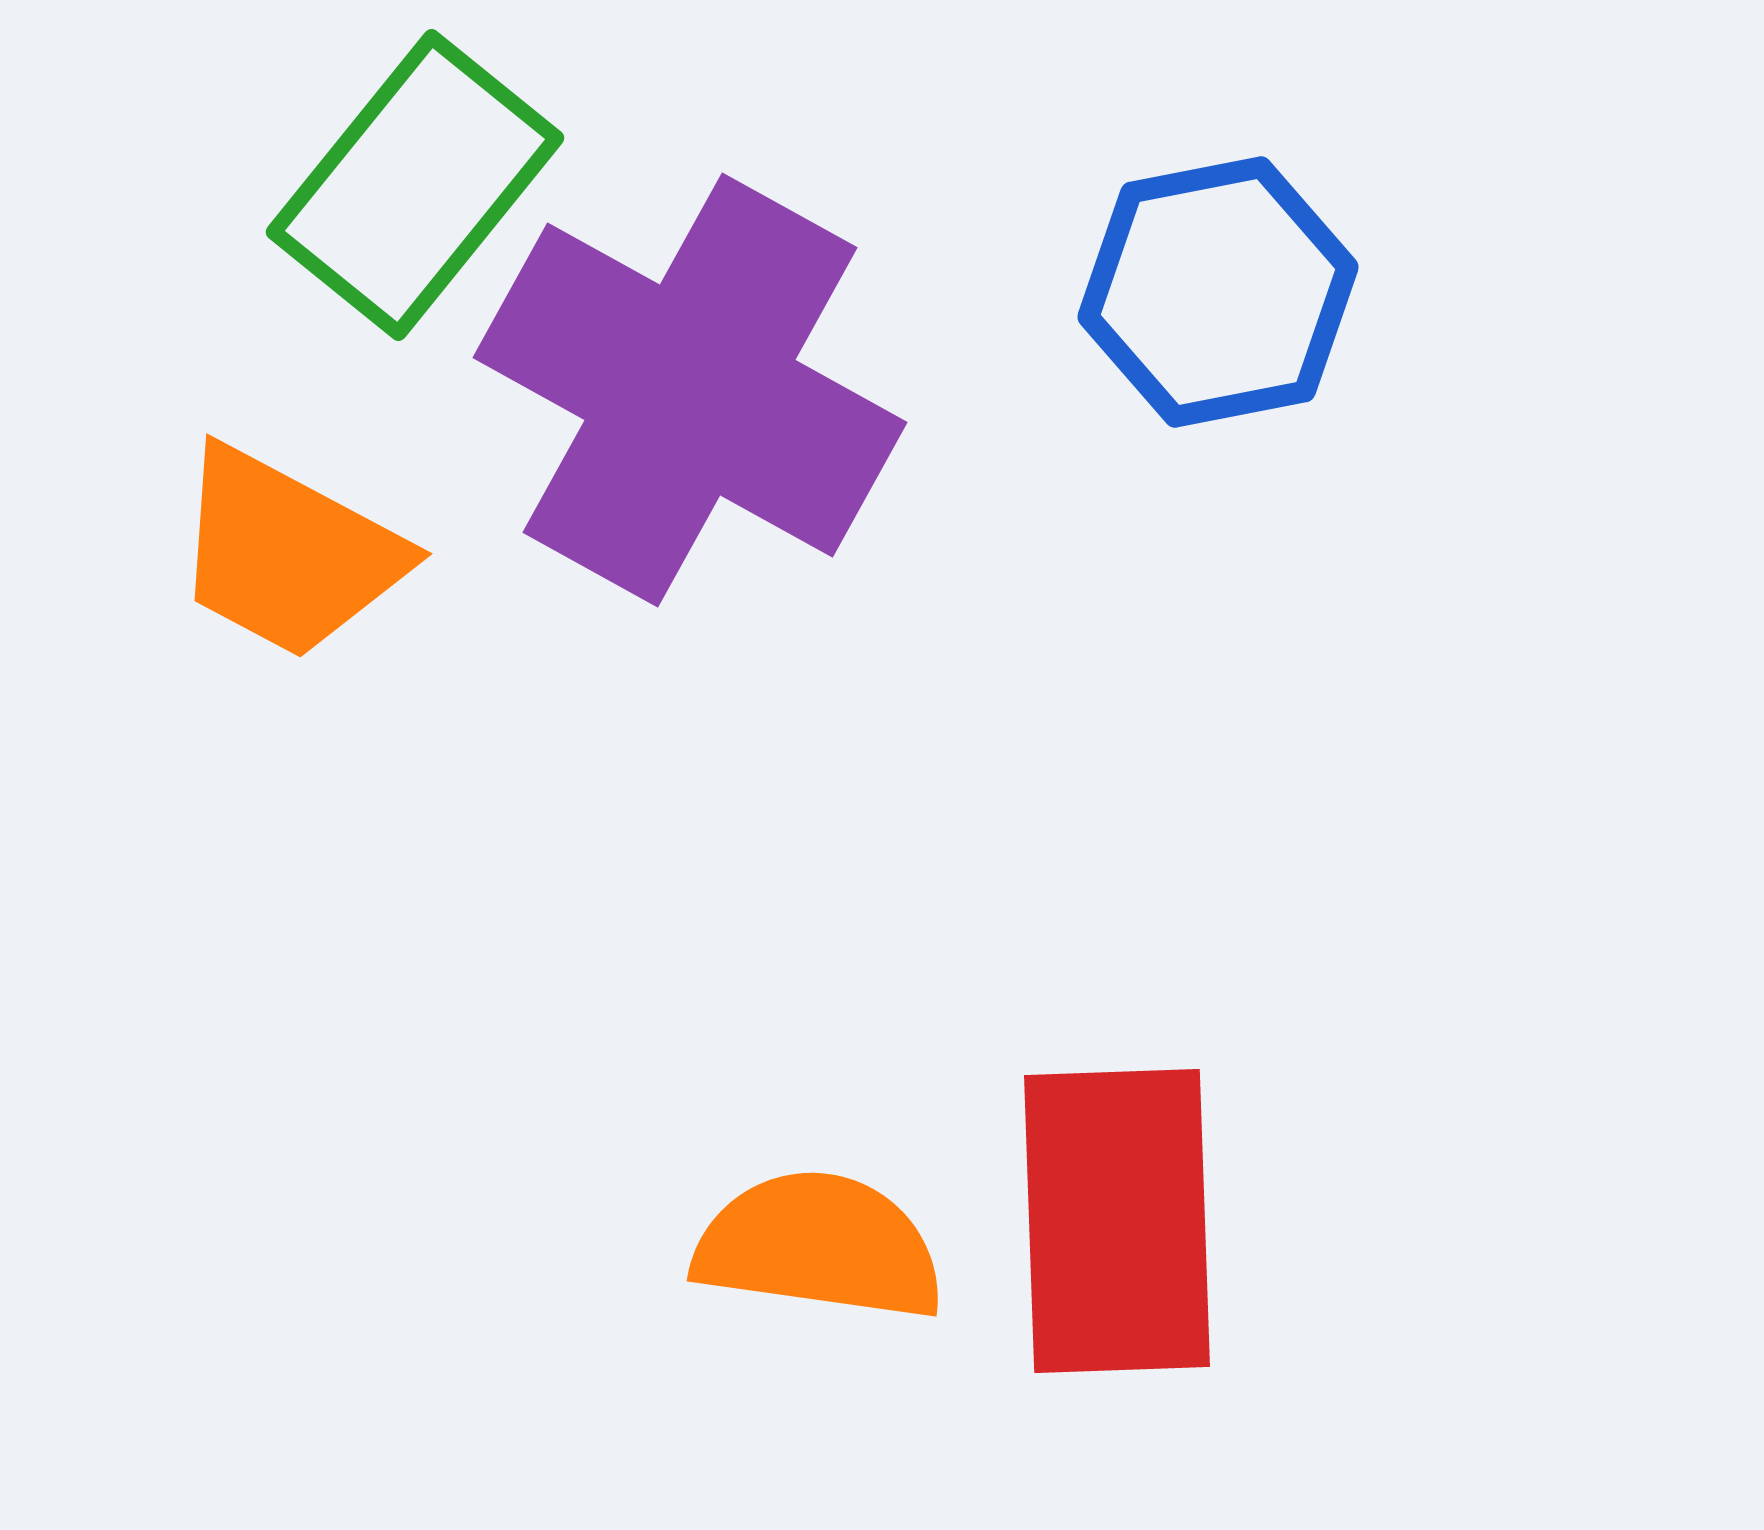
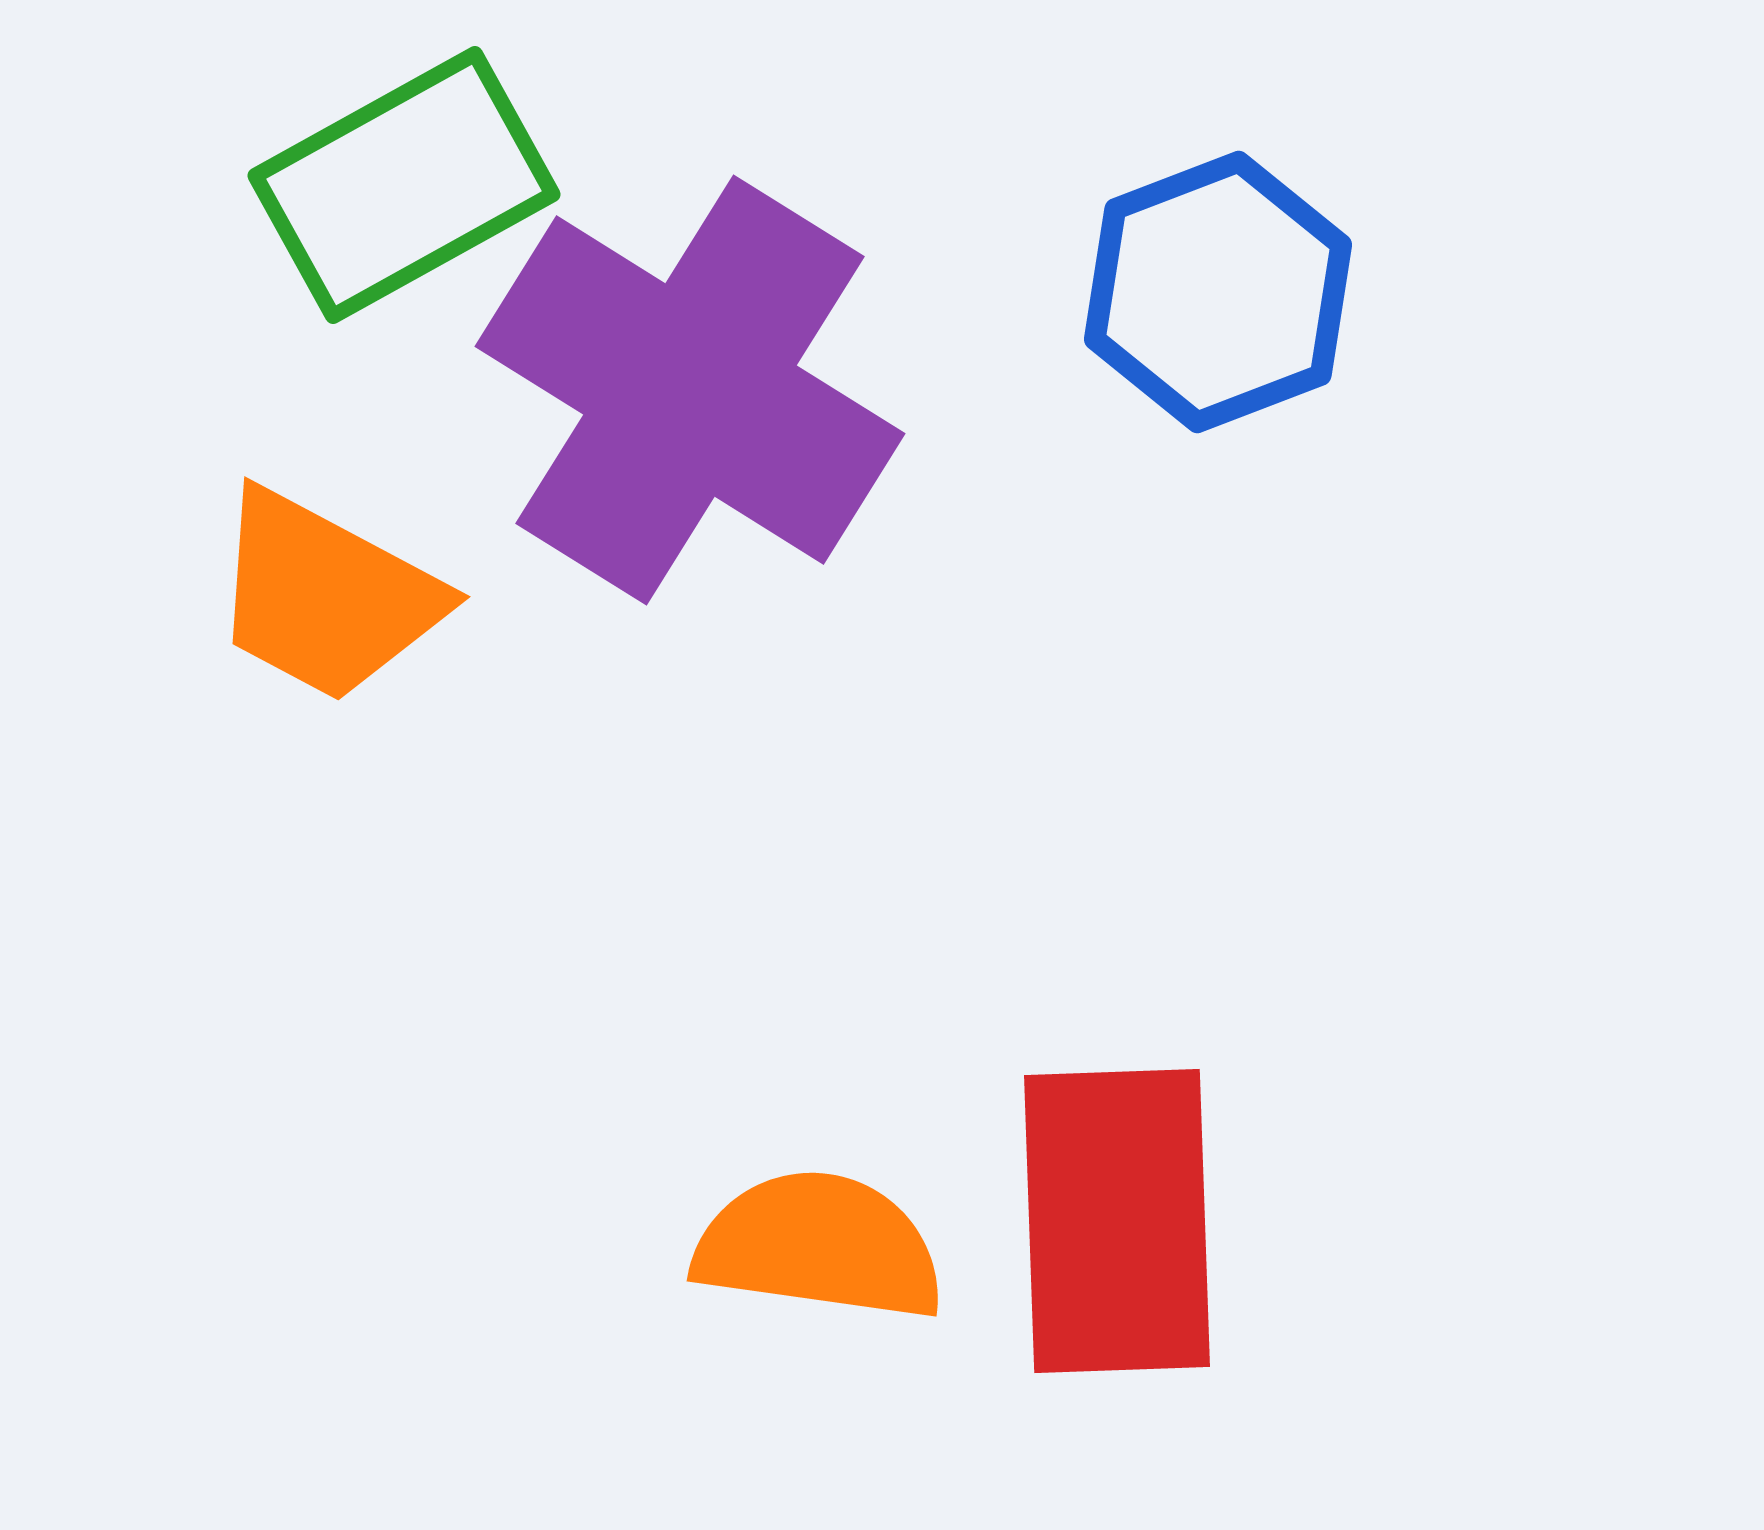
green rectangle: moved 11 px left; rotated 22 degrees clockwise
blue hexagon: rotated 10 degrees counterclockwise
purple cross: rotated 3 degrees clockwise
orange trapezoid: moved 38 px right, 43 px down
